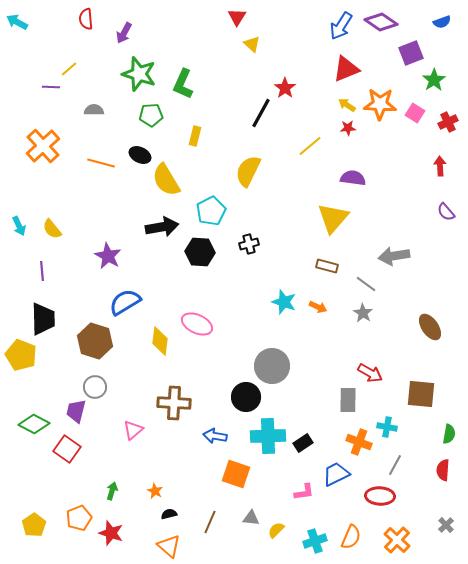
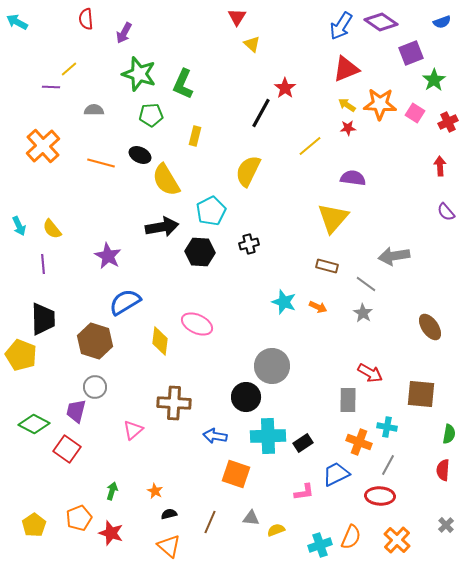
purple line at (42, 271): moved 1 px right, 7 px up
gray line at (395, 465): moved 7 px left
yellow semicircle at (276, 530): rotated 24 degrees clockwise
cyan cross at (315, 541): moved 5 px right, 4 px down
